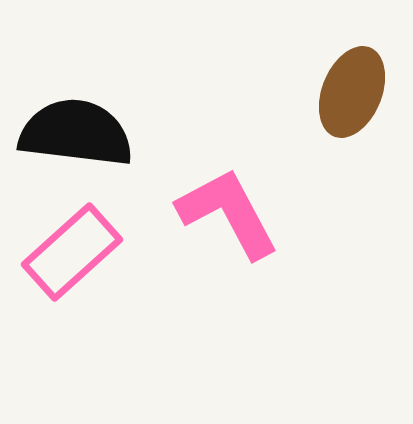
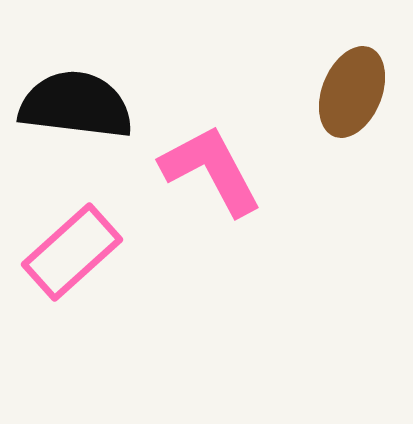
black semicircle: moved 28 px up
pink L-shape: moved 17 px left, 43 px up
